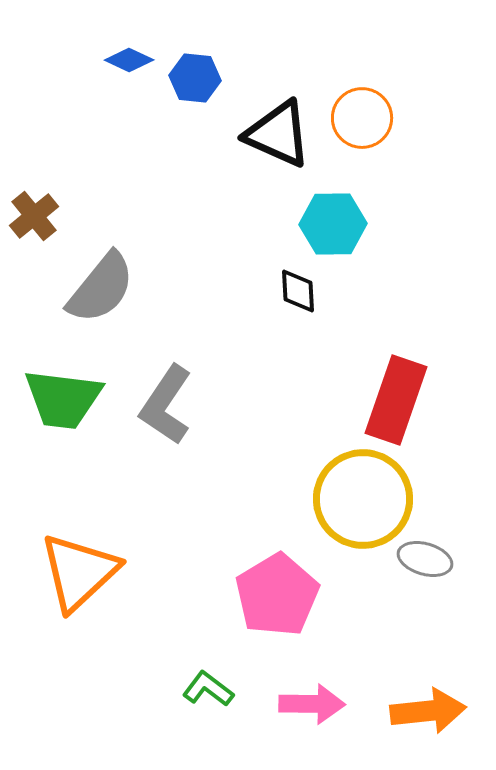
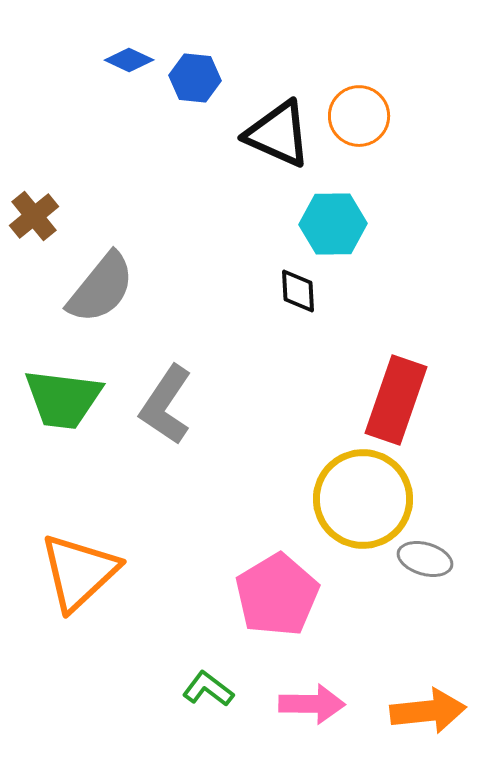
orange circle: moved 3 px left, 2 px up
